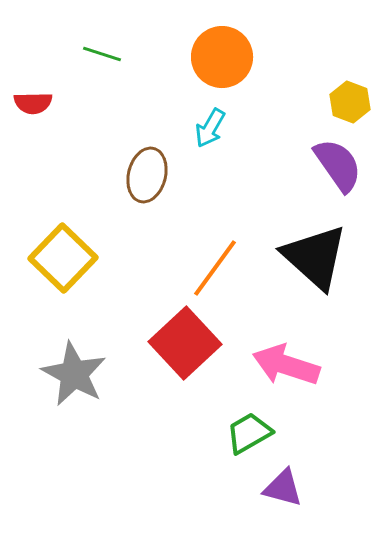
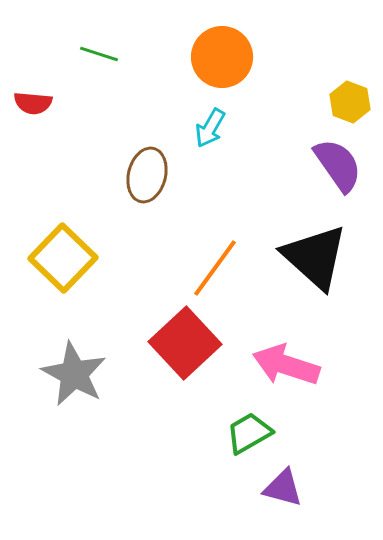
green line: moved 3 px left
red semicircle: rotated 6 degrees clockwise
